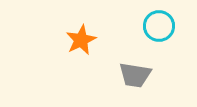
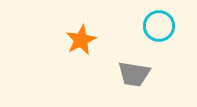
gray trapezoid: moved 1 px left, 1 px up
